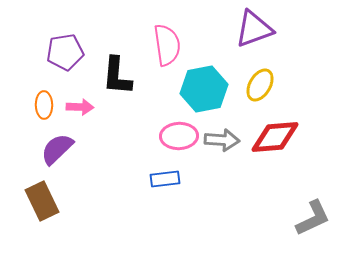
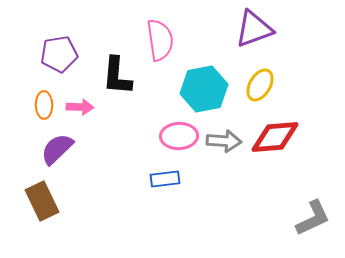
pink semicircle: moved 7 px left, 5 px up
purple pentagon: moved 6 px left, 2 px down
gray arrow: moved 2 px right, 1 px down
